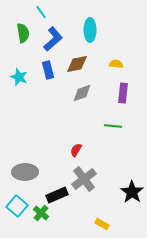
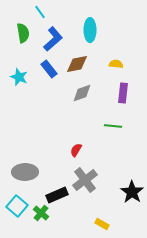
cyan line: moved 1 px left
blue rectangle: moved 1 px right, 1 px up; rotated 24 degrees counterclockwise
gray cross: moved 1 px right, 1 px down
